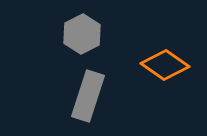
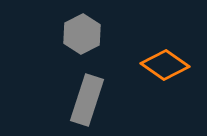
gray rectangle: moved 1 px left, 4 px down
